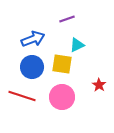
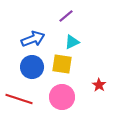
purple line: moved 1 px left, 3 px up; rotated 21 degrees counterclockwise
cyan triangle: moved 5 px left, 3 px up
red line: moved 3 px left, 3 px down
